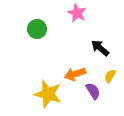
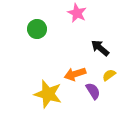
yellow semicircle: moved 1 px left, 1 px up; rotated 24 degrees clockwise
